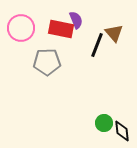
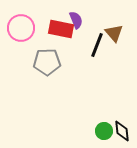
green circle: moved 8 px down
